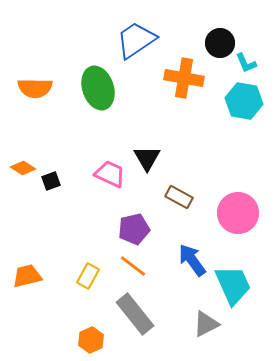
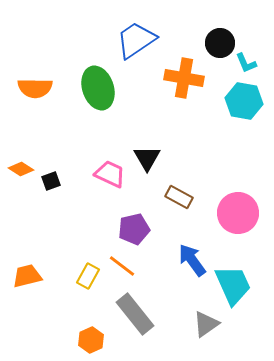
orange diamond: moved 2 px left, 1 px down
orange line: moved 11 px left
gray triangle: rotated 8 degrees counterclockwise
